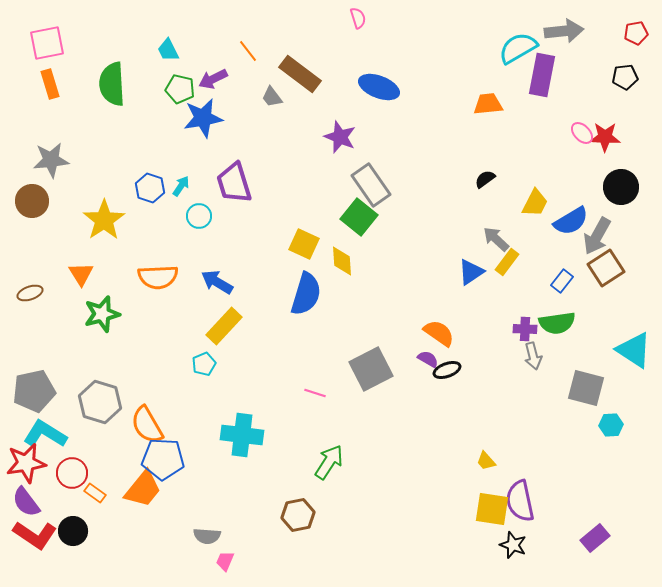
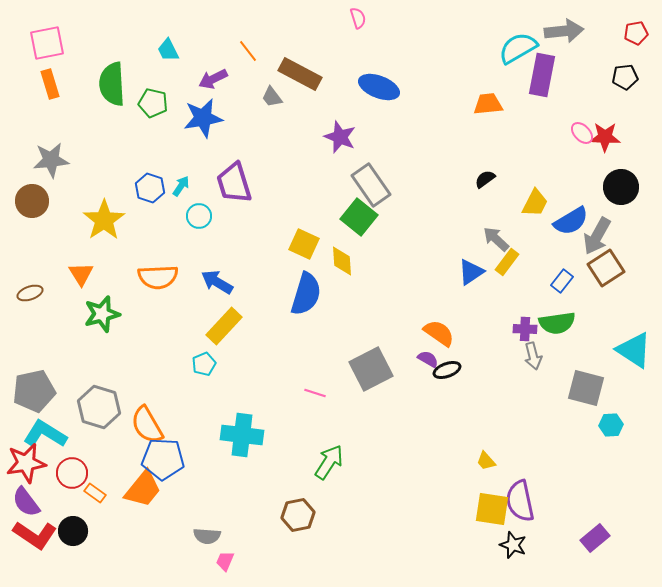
brown rectangle at (300, 74): rotated 9 degrees counterclockwise
green pentagon at (180, 89): moved 27 px left, 14 px down
gray hexagon at (100, 402): moved 1 px left, 5 px down
